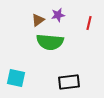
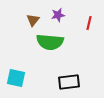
brown triangle: moved 5 px left; rotated 16 degrees counterclockwise
